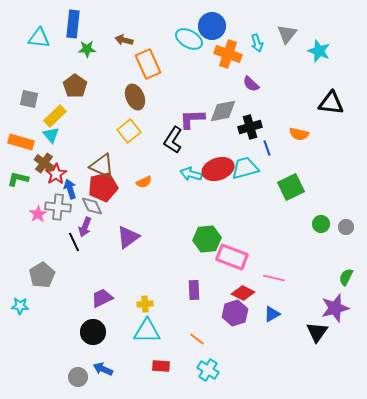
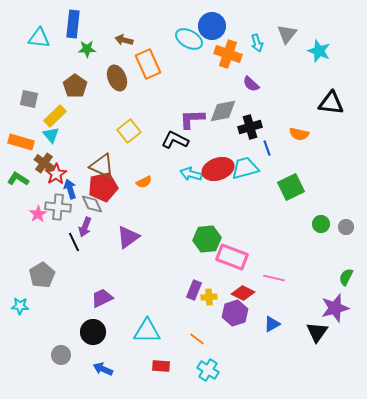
brown ellipse at (135, 97): moved 18 px left, 19 px up
black L-shape at (173, 140): moved 2 px right; rotated 84 degrees clockwise
green L-shape at (18, 179): rotated 20 degrees clockwise
gray diamond at (92, 206): moved 2 px up
purple rectangle at (194, 290): rotated 24 degrees clockwise
yellow cross at (145, 304): moved 64 px right, 7 px up
blue triangle at (272, 314): moved 10 px down
gray circle at (78, 377): moved 17 px left, 22 px up
